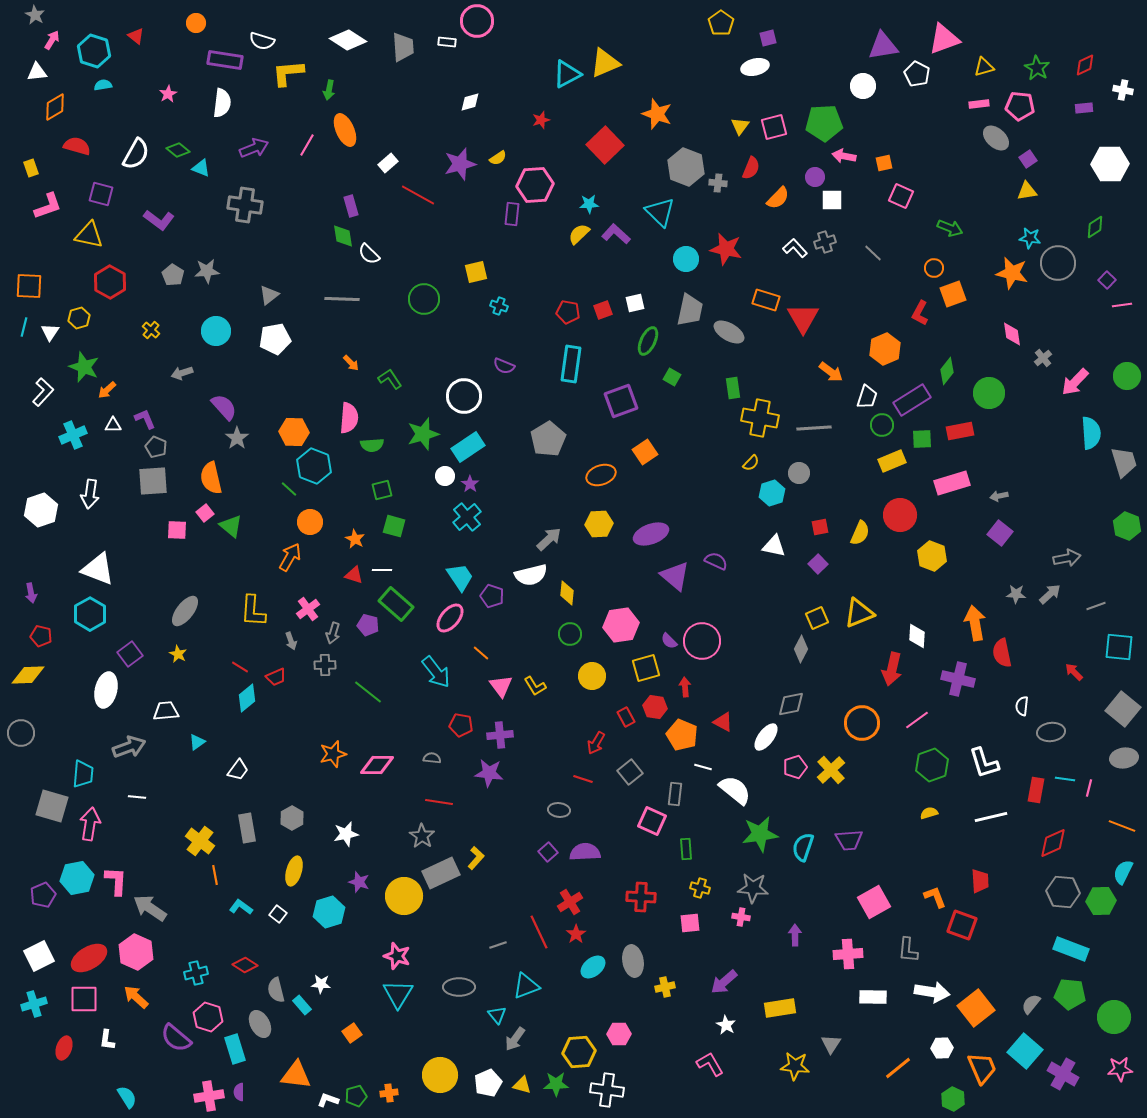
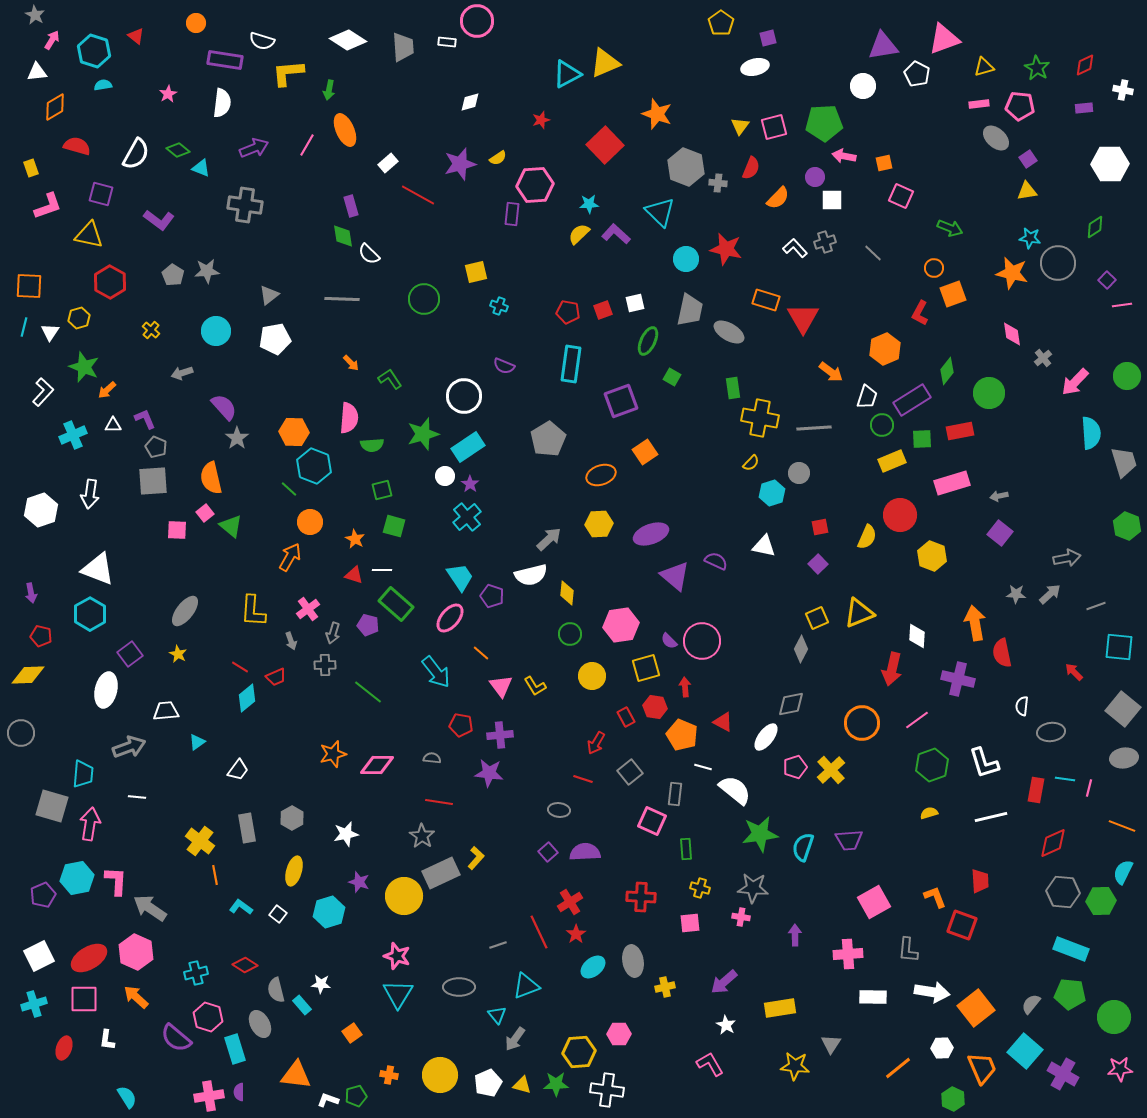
yellow semicircle at (860, 533): moved 7 px right, 4 px down
white triangle at (774, 546): moved 10 px left
orange cross at (389, 1093): moved 18 px up; rotated 18 degrees clockwise
